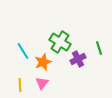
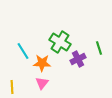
orange star: moved 1 px left, 1 px down; rotated 24 degrees clockwise
yellow line: moved 8 px left, 2 px down
